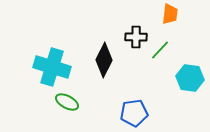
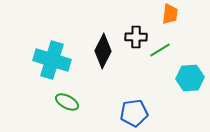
green line: rotated 15 degrees clockwise
black diamond: moved 1 px left, 9 px up
cyan cross: moved 7 px up
cyan hexagon: rotated 12 degrees counterclockwise
